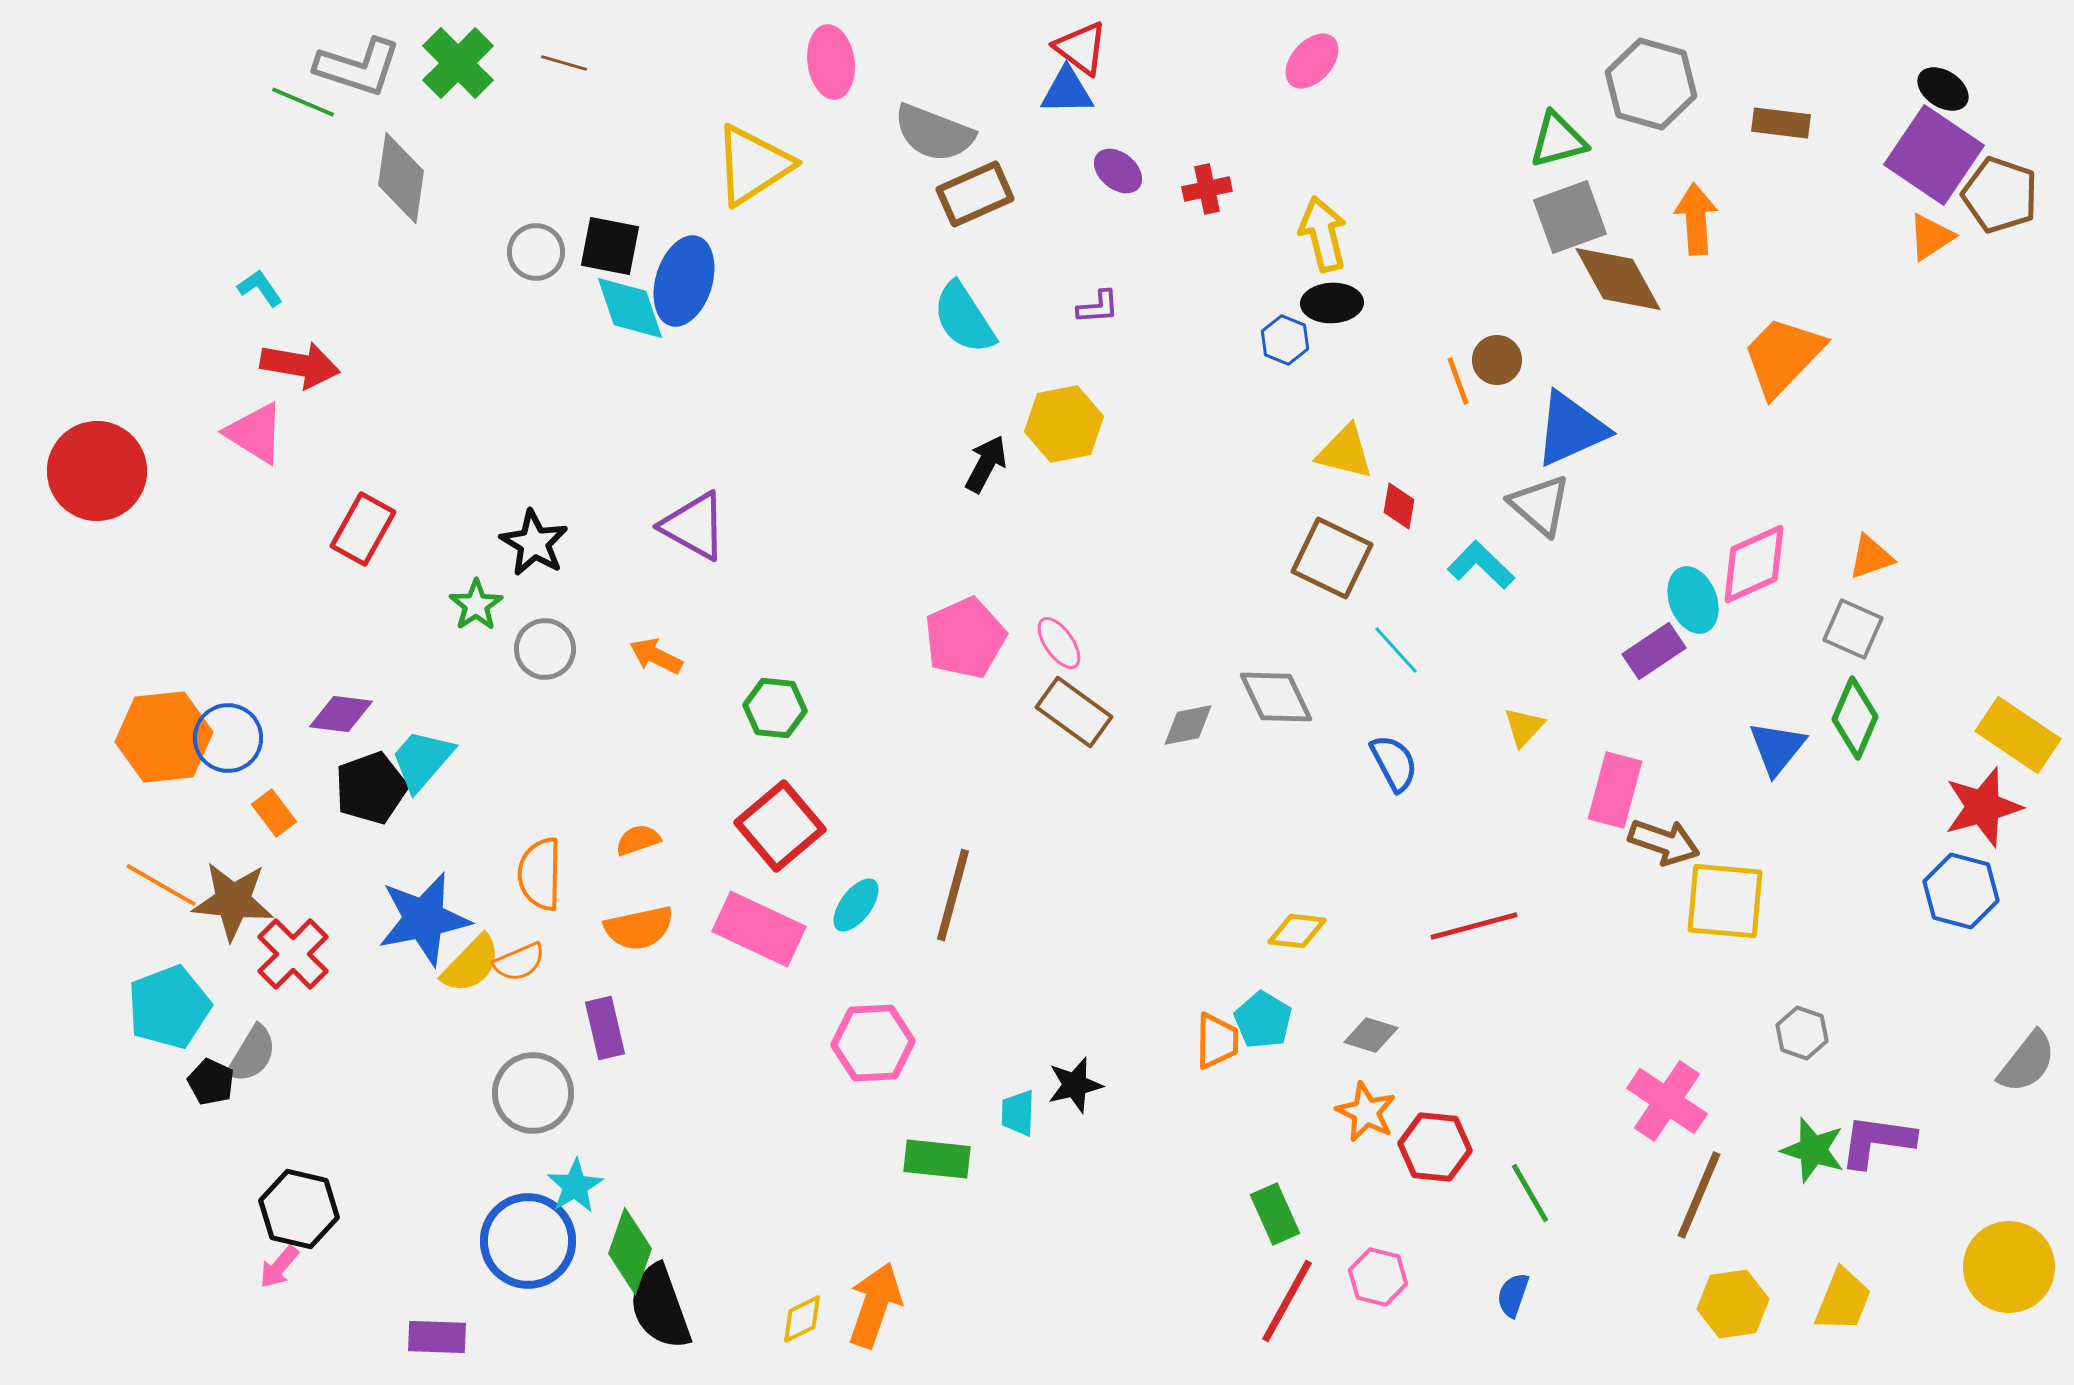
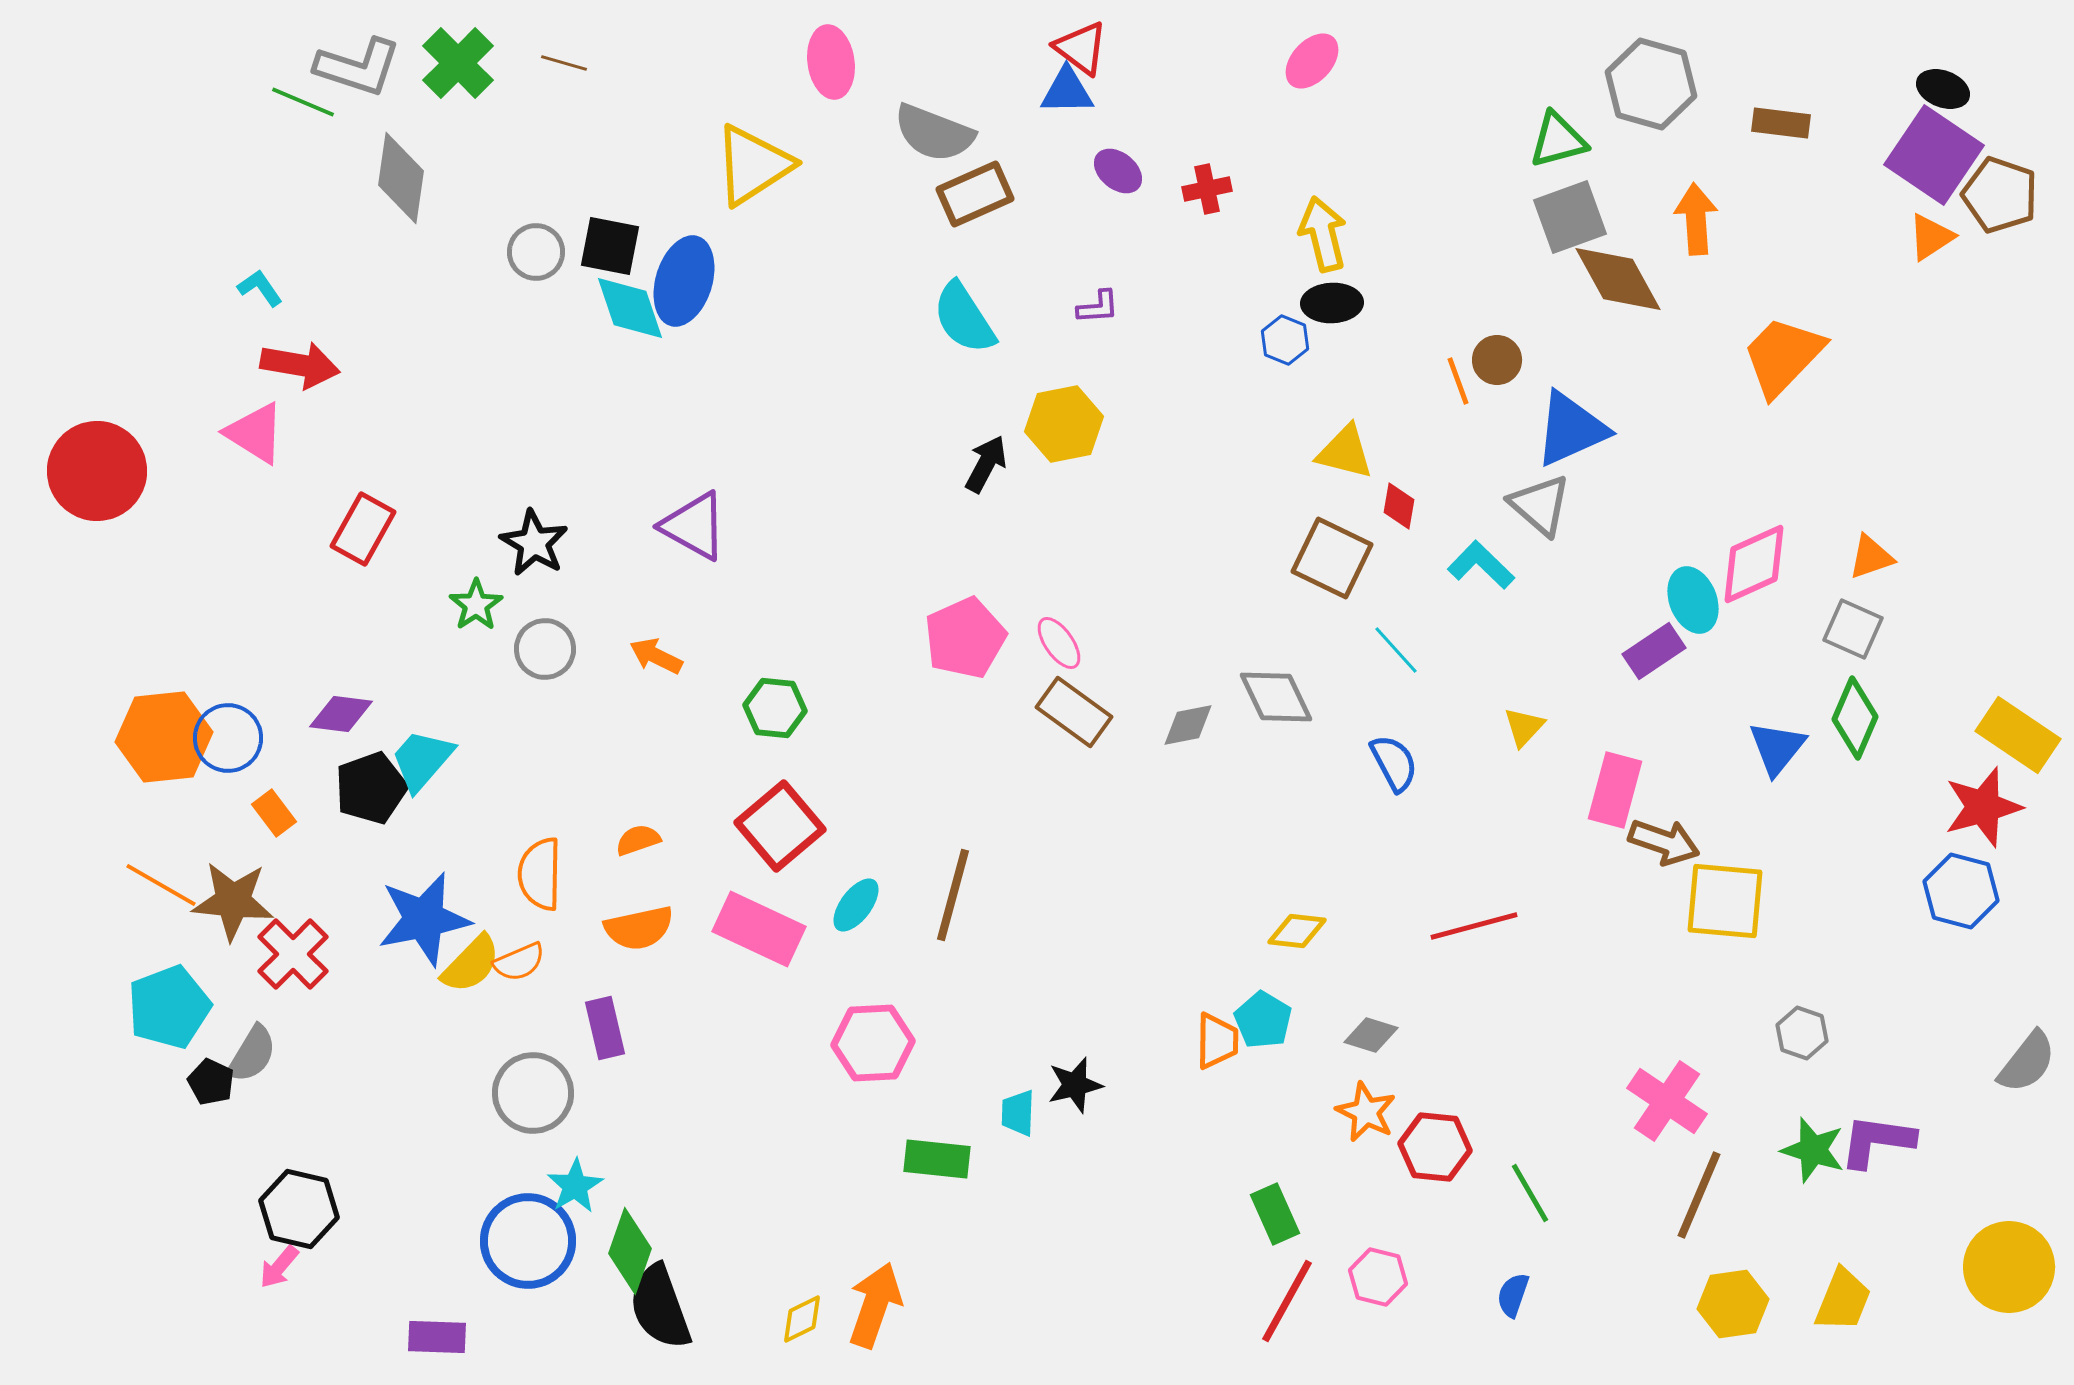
black ellipse at (1943, 89): rotated 12 degrees counterclockwise
